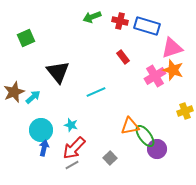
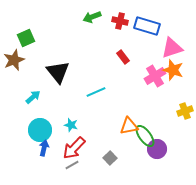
brown star: moved 32 px up
orange triangle: moved 1 px left
cyan circle: moved 1 px left
